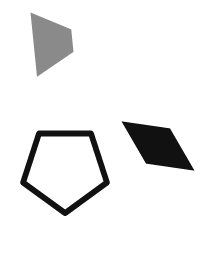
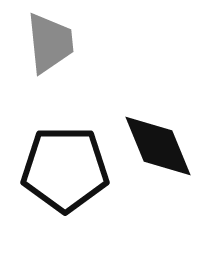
black diamond: rotated 8 degrees clockwise
